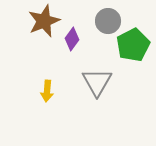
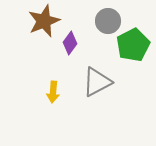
purple diamond: moved 2 px left, 4 px down
gray triangle: rotated 32 degrees clockwise
yellow arrow: moved 6 px right, 1 px down
